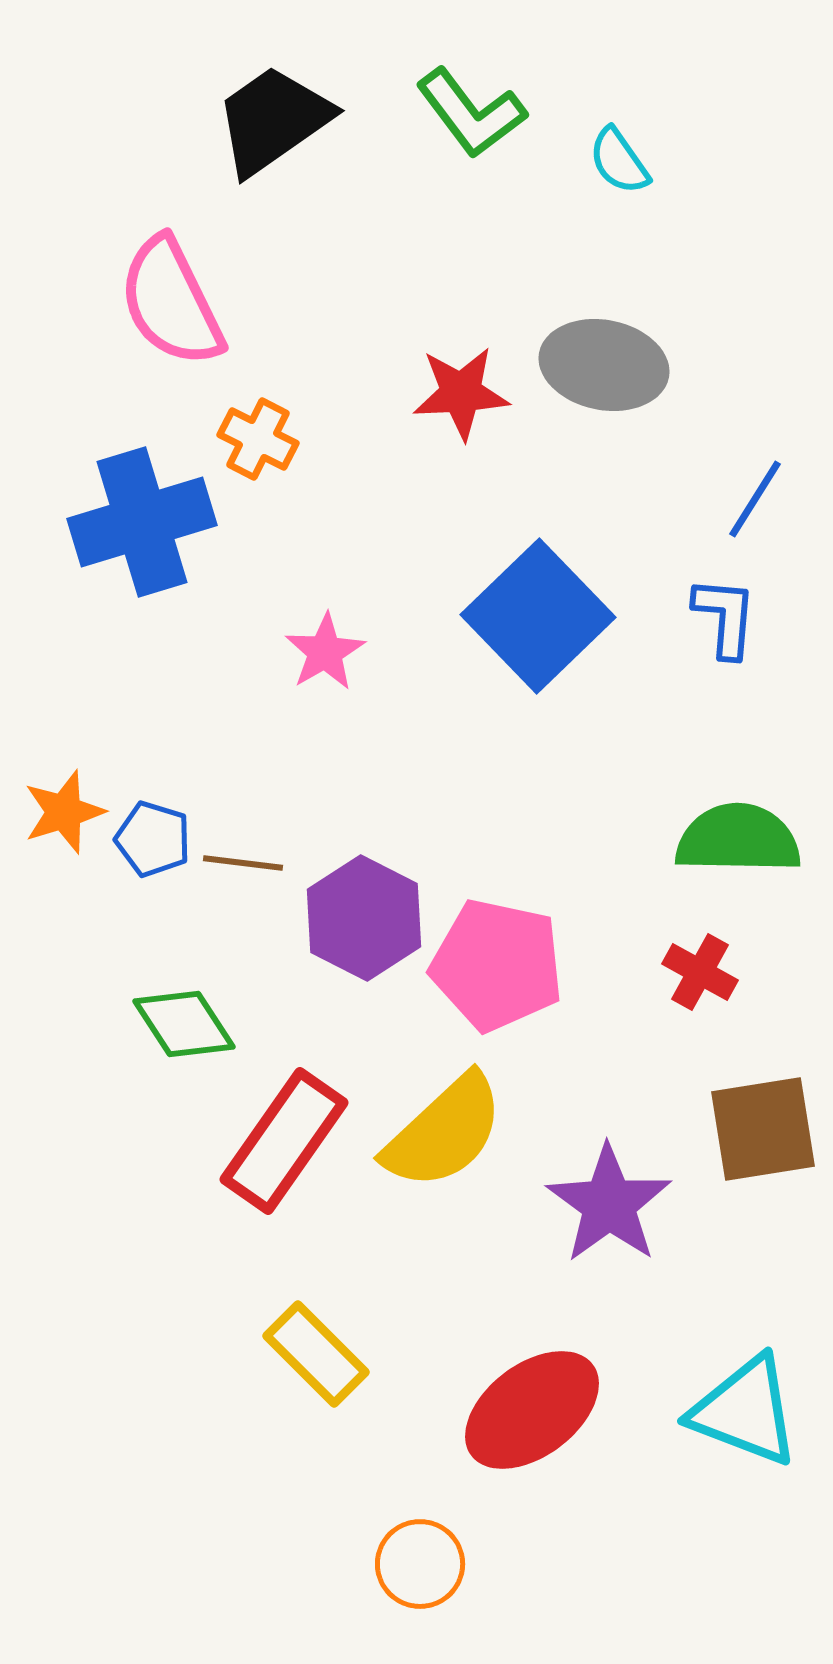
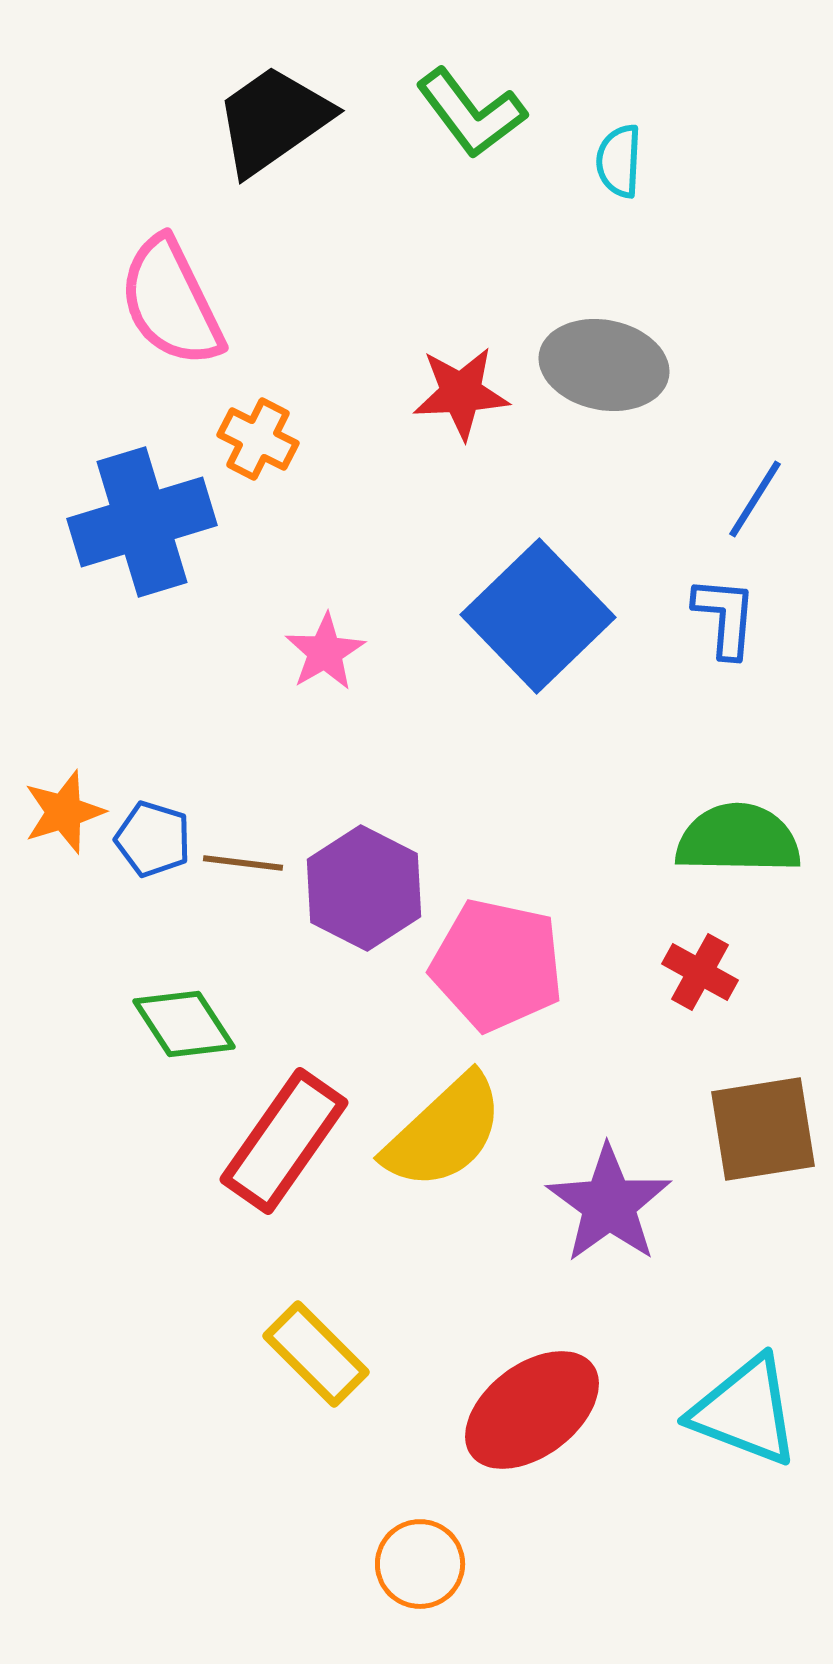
cyan semicircle: rotated 38 degrees clockwise
purple hexagon: moved 30 px up
